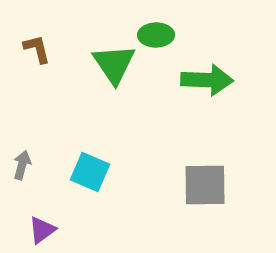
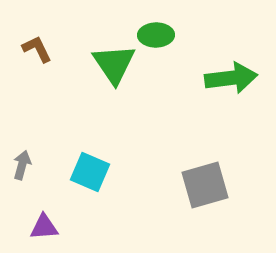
brown L-shape: rotated 12 degrees counterclockwise
green arrow: moved 24 px right, 2 px up; rotated 9 degrees counterclockwise
gray square: rotated 15 degrees counterclockwise
purple triangle: moved 2 px right, 3 px up; rotated 32 degrees clockwise
